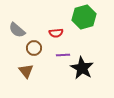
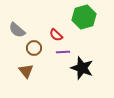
red semicircle: moved 2 px down; rotated 48 degrees clockwise
purple line: moved 3 px up
black star: rotated 10 degrees counterclockwise
